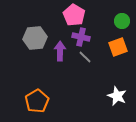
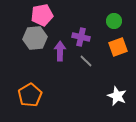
pink pentagon: moved 32 px left; rotated 30 degrees clockwise
green circle: moved 8 px left
gray line: moved 1 px right, 4 px down
orange pentagon: moved 7 px left, 6 px up
